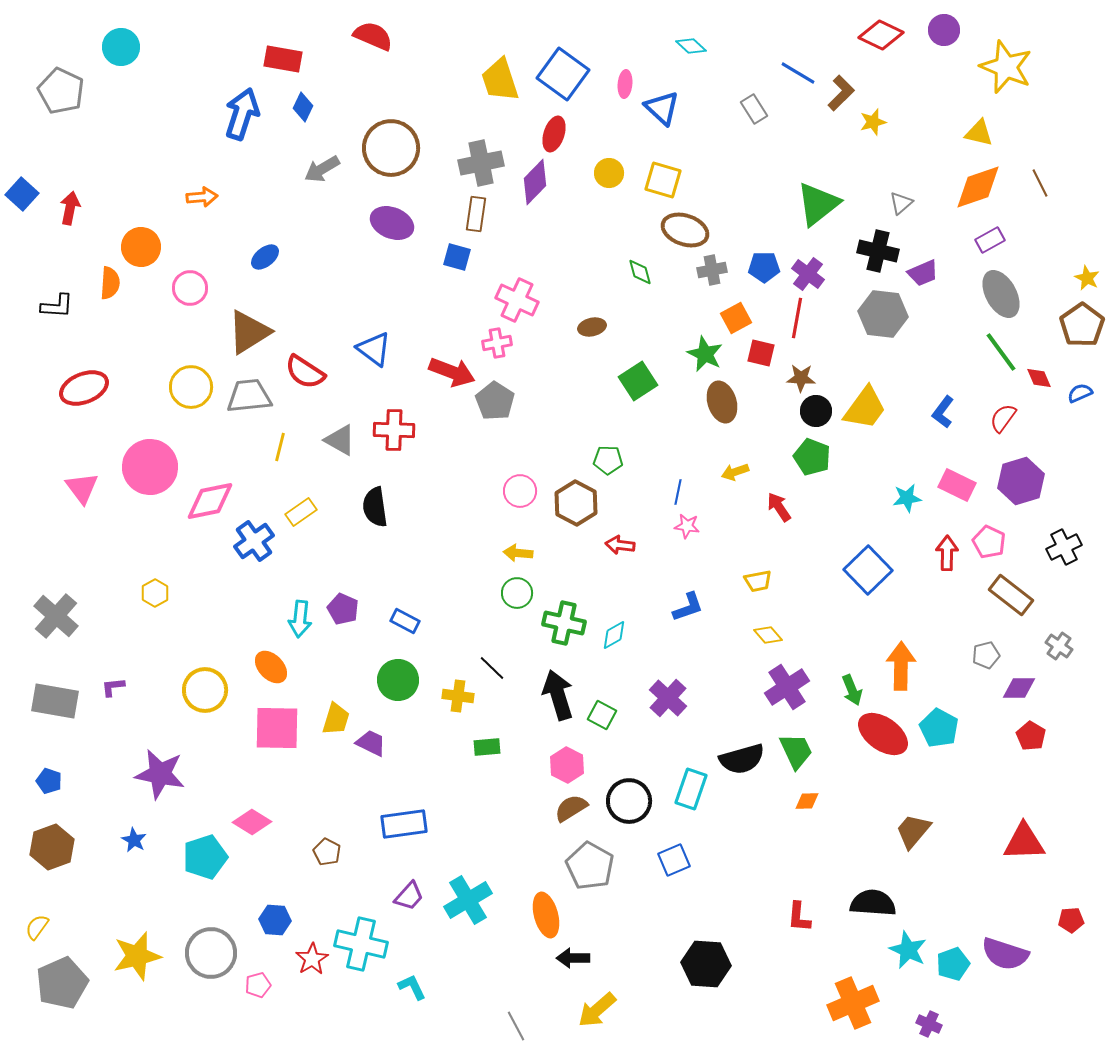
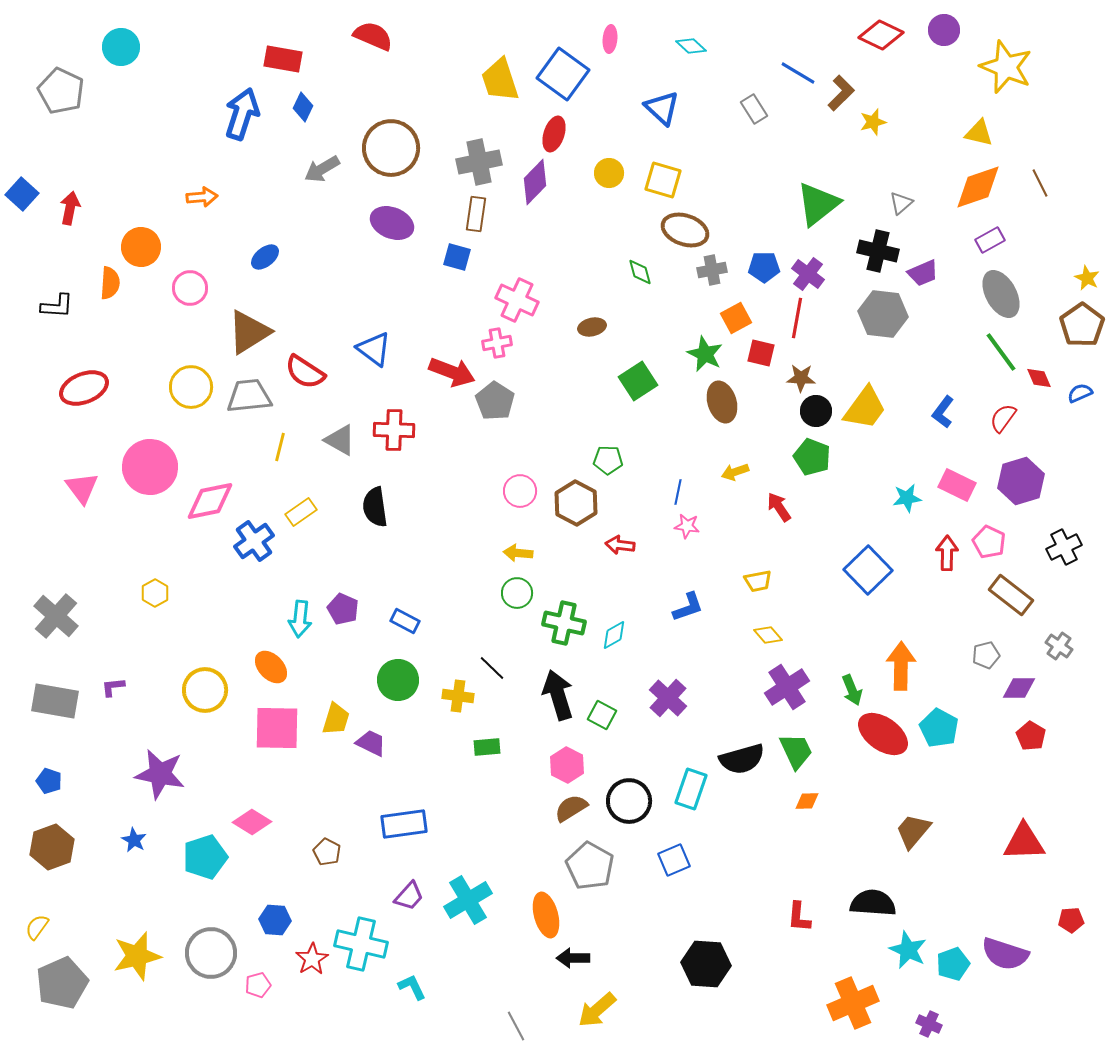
pink ellipse at (625, 84): moved 15 px left, 45 px up
gray cross at (481, 163): moved 2 px left, 1 px up
